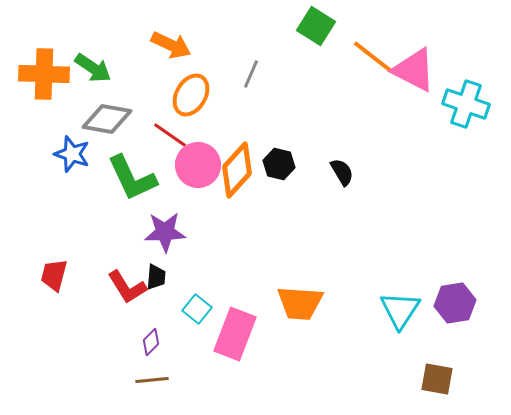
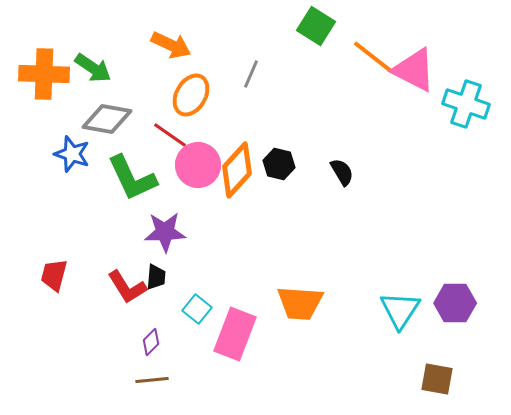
purple hexagon: rotated 9 degrees clockwise
